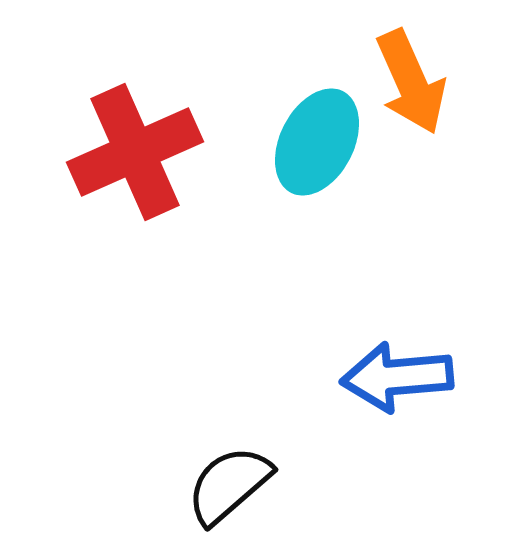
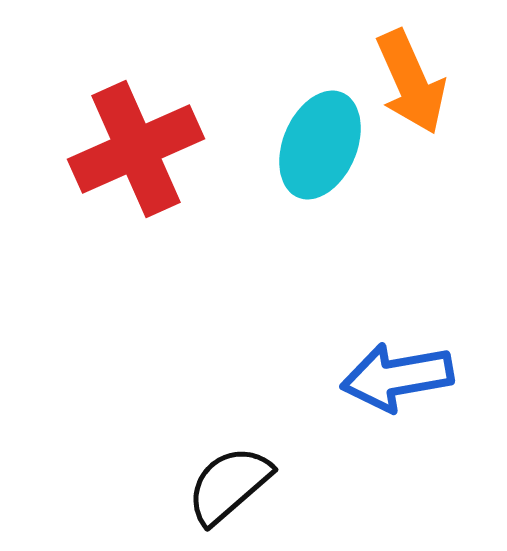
cyan ellipse: moved 3 px right, 3 px down; rotated 4 degrees counterclockwise
red cross: moved 1 px right, 3 px up
blue arrow: rotated 5 degrees counterclockwise
